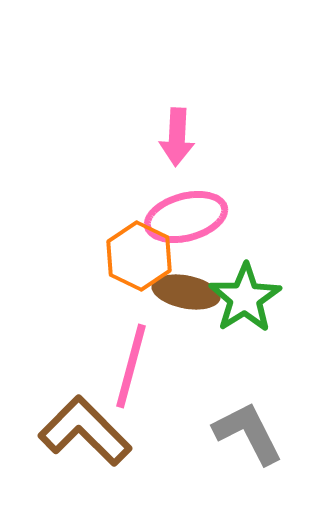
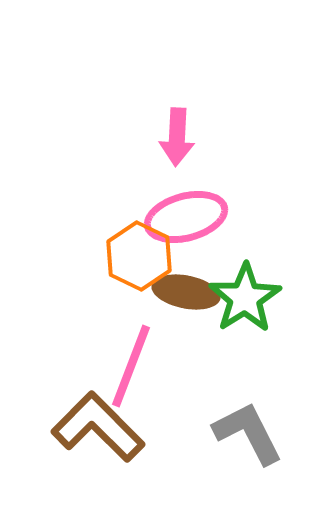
pink line: rotated 6 degrees clockwise
brown L-shape: moved 13 px right, 4 px up
